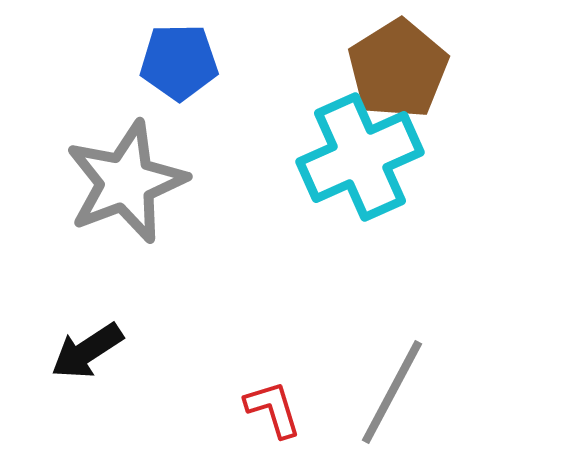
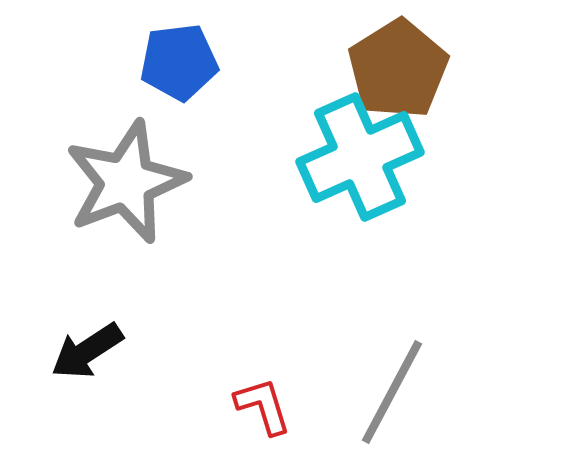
blue pentagon: rotated 6 degrees counterclockwise
red L-shape: moved 10 px left, 3 px up
